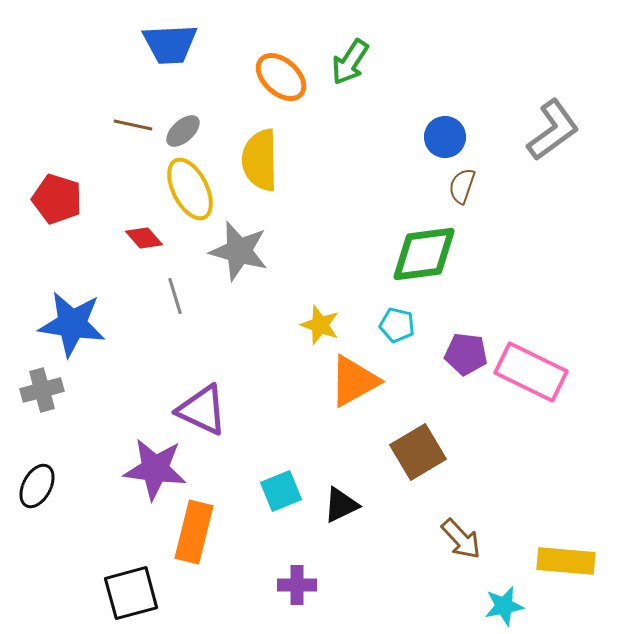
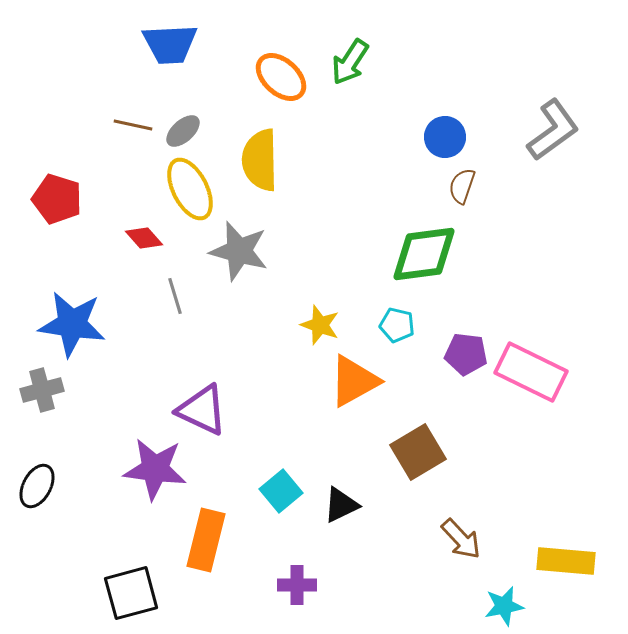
cyan square: rotated 18 degrees counterclockwise
orange rectangle: moved 12 px right, 8 px down
